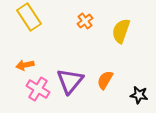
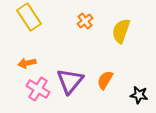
orange arrow: moved 2 px right, 2 px up
